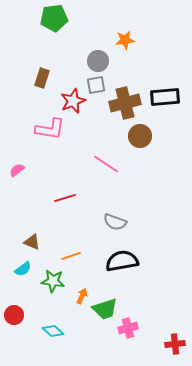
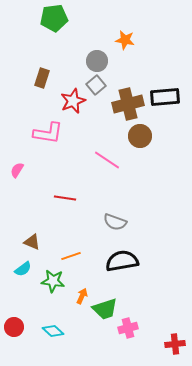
orange star: rotated 18 degrees clockwise
gray circle: moved 1 px left
gray square: rotated 30 degrees counterclockwise
brown cross: moved 3 px right, 1 px down
pink L-shape: moved 2 px left, 4 px down
pink line: moved 1 px right, 4 px up
pink semicircle: rotated 21 degrees counterclockwise
red line: rotated 25 degrees clockwise
red circle: moved 12 px down
